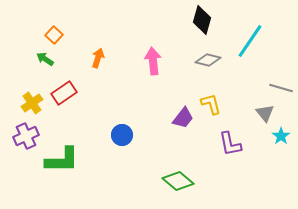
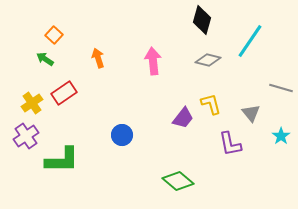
orange arrow: rotated 36 degrees counterclockwise
gray triangle: moved 14 px left
purple cross: rotated 10 degrees counterclockwise
